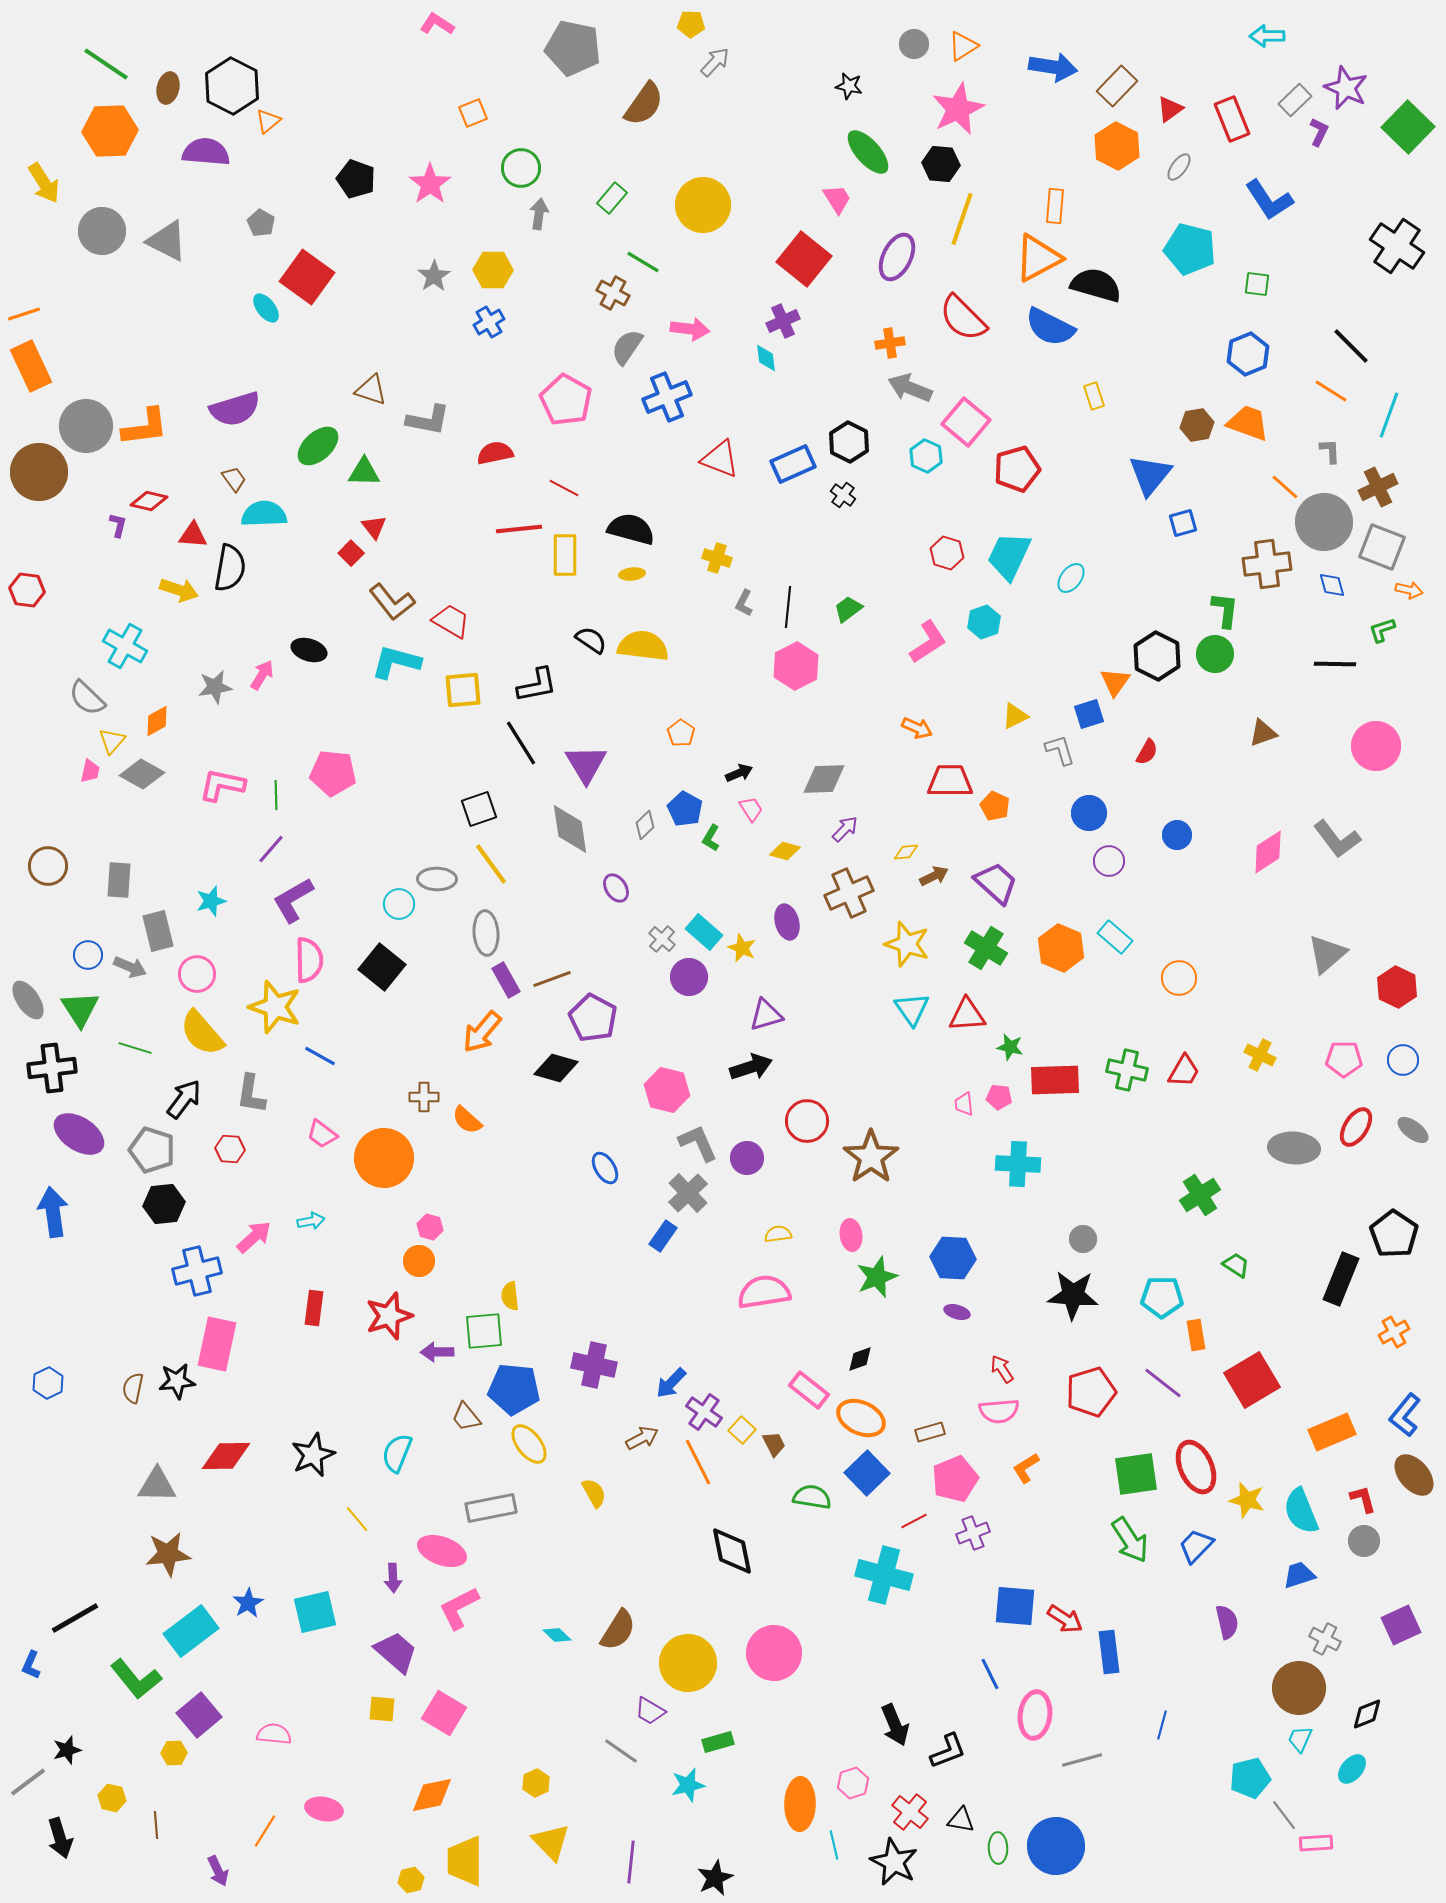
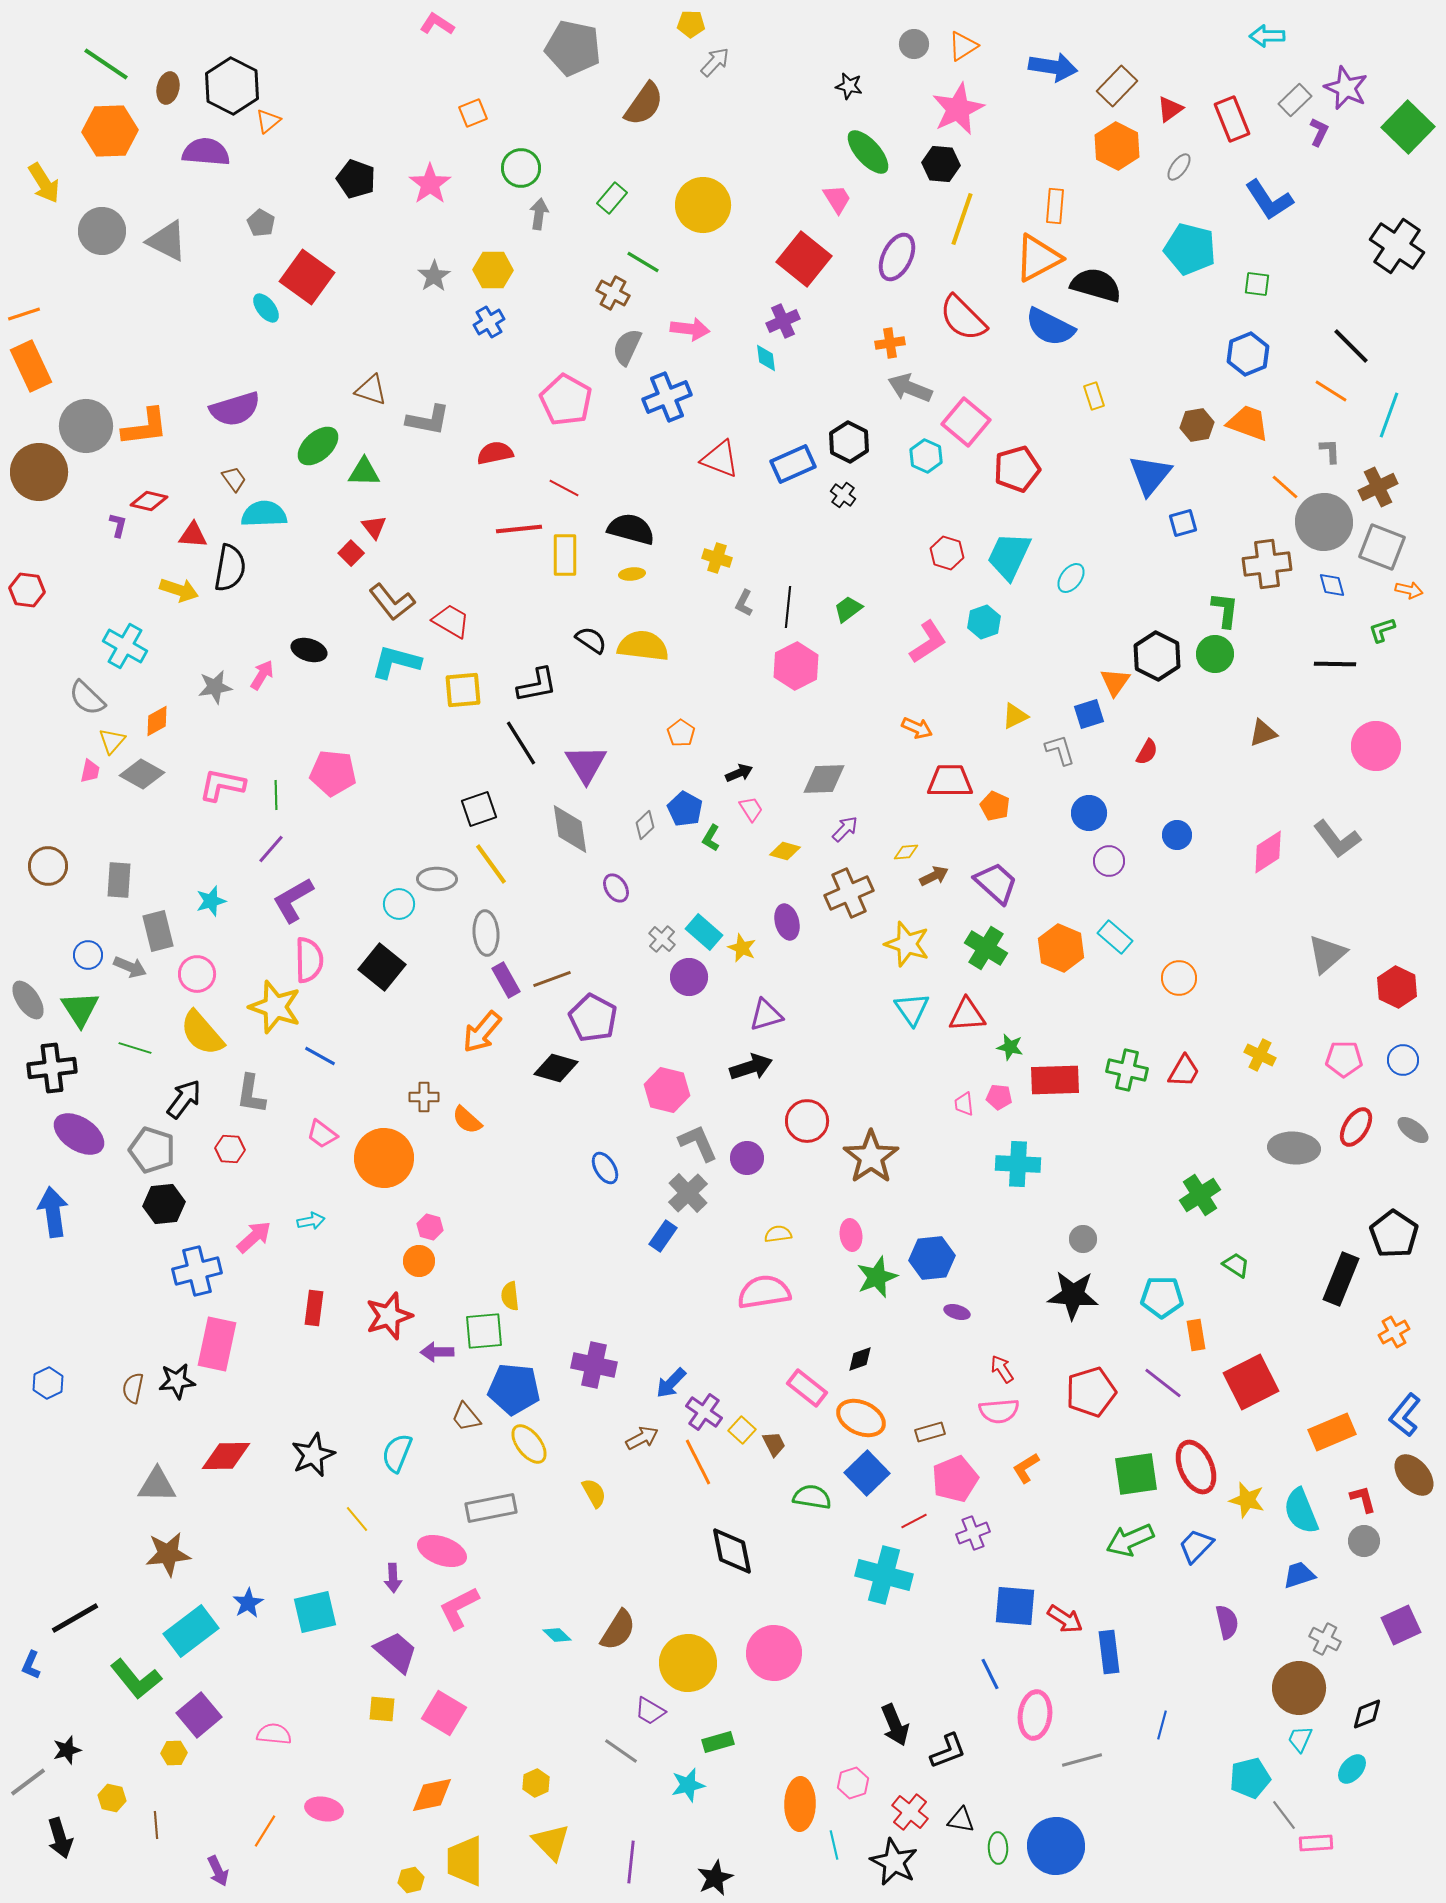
gray semicircle at (627, 347): rotated 9 degrees counterclockwise
blue hexagon at (953, 1258): moved 21 px left; rotated 9 degrees counterclockwise
red square at (1252, 1380): moved 1 px left, 2 px down; rotated 4 degrees clockwise
pink rectangle at (809, 1390): moved 2 px left, 2 px up
green arrow at (1130, 1540): rotated 99 degrees clockwise
